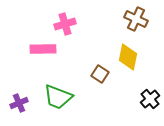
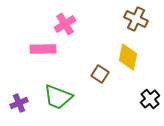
pink cross: rotated 15 degrees counterclockwise
